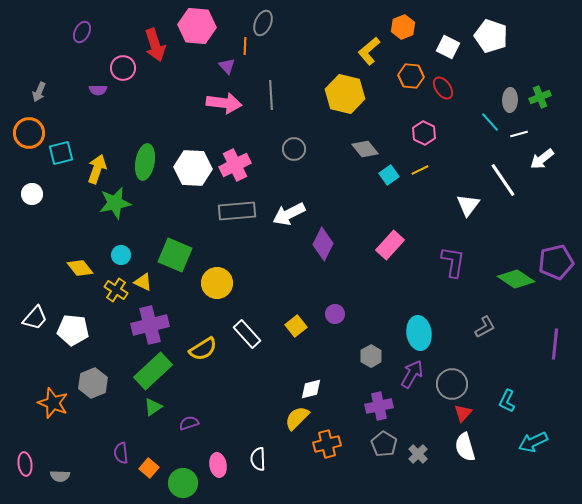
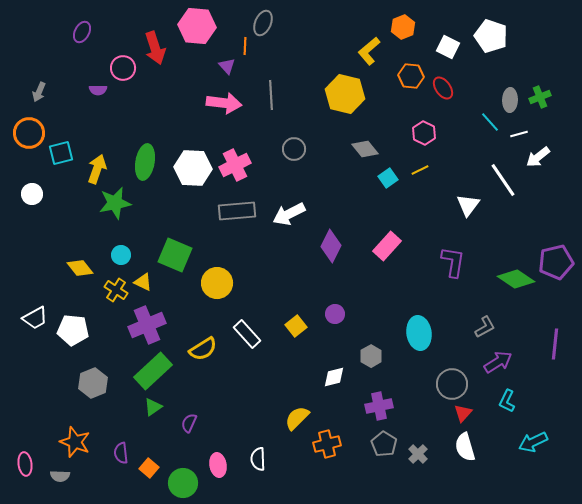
red arrow at (155, 45): moved 3 px down
white arrow at (542, 159): moved 4 px left, 2 px up
cyan square at (389, 175): moved 1 px left, 3 px down
purple diamond at (323, 244): moved 8 px right, 2 px down
pink rectangle at (390, 245): moved 3 px left, 1 px down
white trapezoid at (35, 318): rotated 20 degrees clockwise
purple cross at (150, 325): moved 3 px left; rotated 9 degrees counterclockwise
purple arrow at (412, 374): moved 86 px right, 12 px up; rotated 28 degrees clockwise
white diamond at (311, 389): moved 23 px right, 12 px up
orange star at (53, 403): moved 22 px right, 39 px down
purple semicircle at (189, 423): rotated 48 degrees counterclockwise
